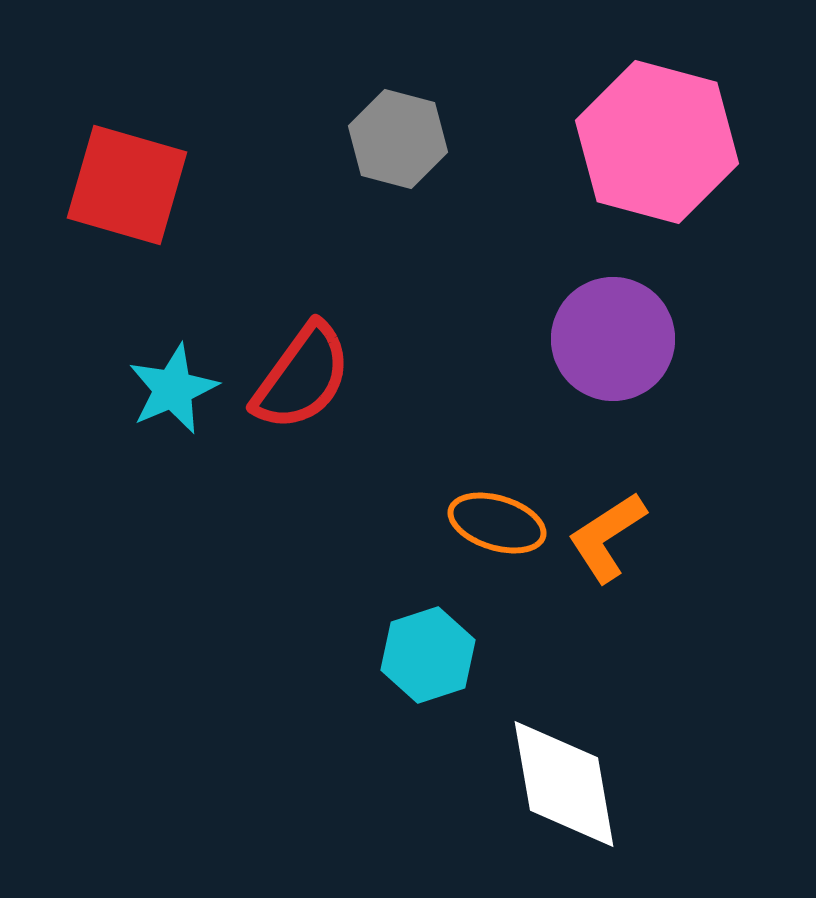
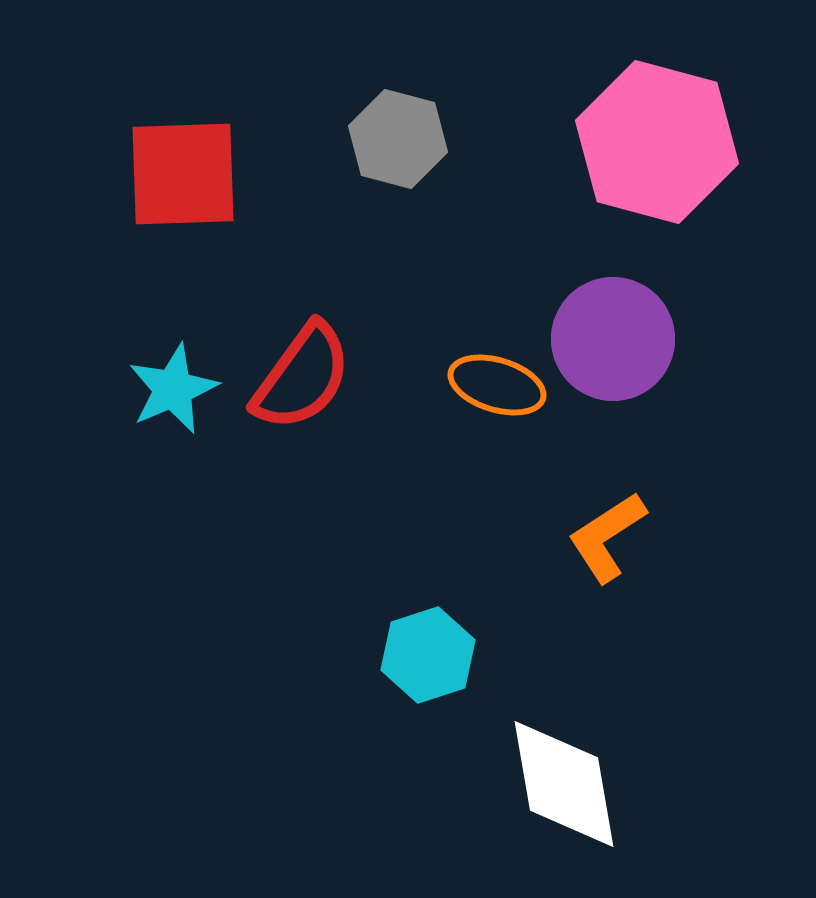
red square: moved 56 px right, 11 px up; rotated 18 degrees counterclockwise
orange ellipse: moved 138 px up
